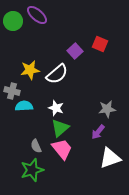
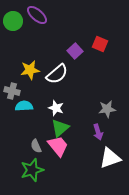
purple arrow: rotated 56 degrees counterclockwise
pink trapezoid: moved 4 px left, 3 px up
